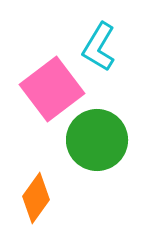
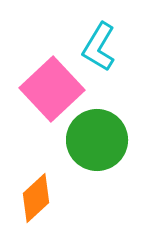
pink square: rotated 6 degrees counterclockwise
orange diamond: rotated 12 degrees clockwise
